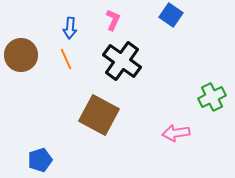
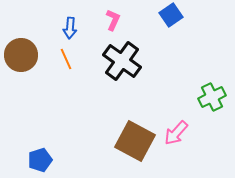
blue square: rotated 20 degrees clockwise
brown square: moved 36 px right, 26 px down
pink arrow: rotated 40 degrees counterclockwise
